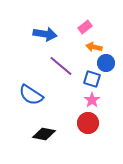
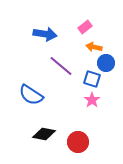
red circle: moved 10 px left, 19 px down
